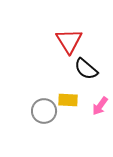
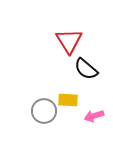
pink arrow: moved 6 px left, 10 px down; rotated 36 degrees clockwise
